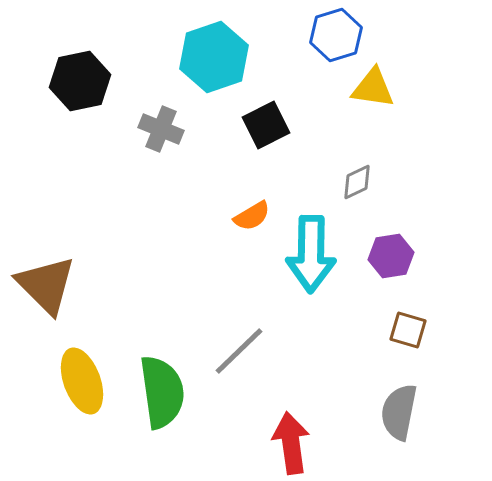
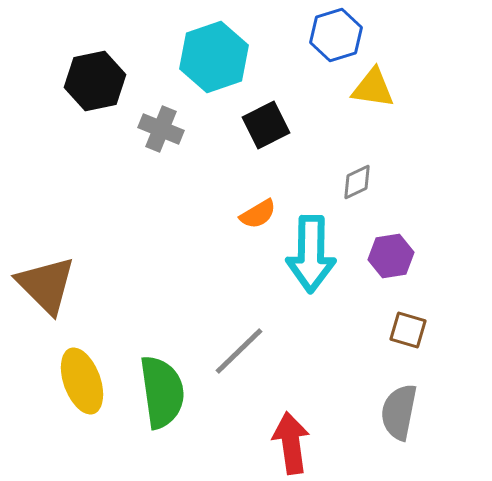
black hexagon: moved 15 px right
orange semicircle: moved 6 px right, 2 px up
